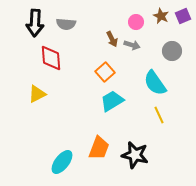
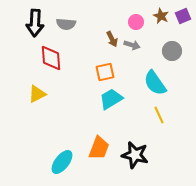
orange square: rotated 30 degrees clockwise
cyan trapezoid: moved 1 px left, 2 px up
